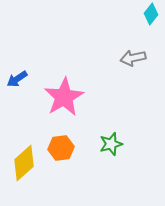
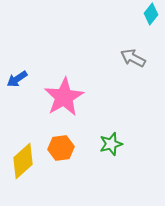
gray arrow: rotated 40 degrees clockwise
yellow diamond: moved 1 px left, 2 px up
